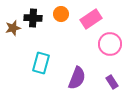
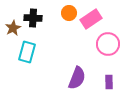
orange circle: moved 8 px right, 1 px up
brown star: rotated 14 degrees counterclockwise
pink circle: moved 2 px left
cyan rectangle: moved 14 px left, 11 px up
purple rectangle: moved 3 px left; rotated 32 degrees clockwise
